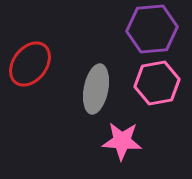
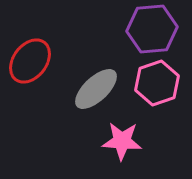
red ellipse: moved 3 px up
pink hexagon: rotated 9 degrees counterclockwise
gray ellipse: rotated 36 degrees clockwise
